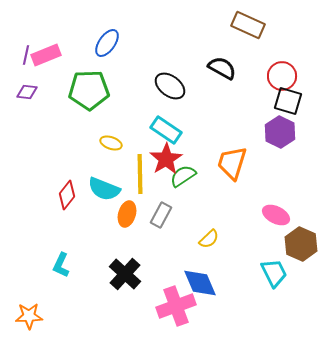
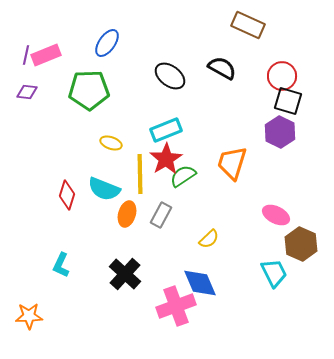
black ellipse: moved 10 px up
cyan rectangle: rotated 56 degrees counterclockwise
red diamond: rotated 20 degrees counterclockwise
